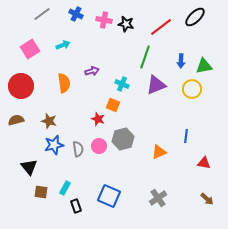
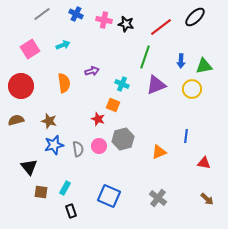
gray cross: rotated 18 degrees counterclockwise
black rectangle: moved 5 px left, 5 px down
